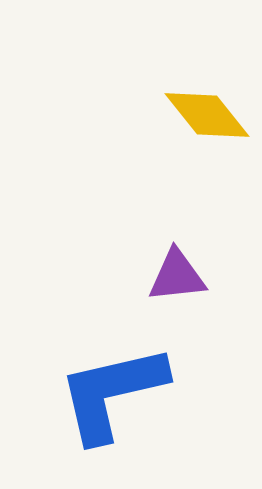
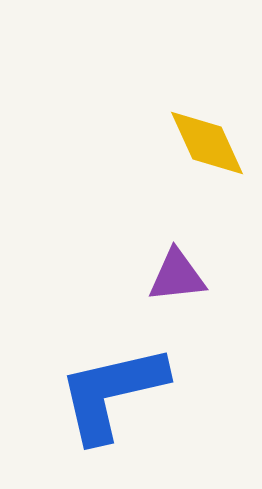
yellow diamond: moved 28 px down; rotated 14 degrees clockwise
